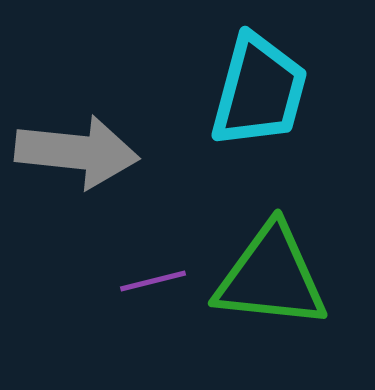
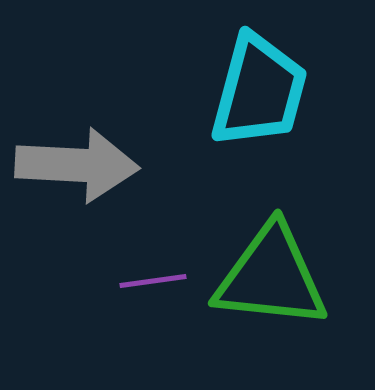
gray arrow: moved 13 px down; rotated 3 degrees counterclockwise
purple line: rotated 6 degrees clockwise
